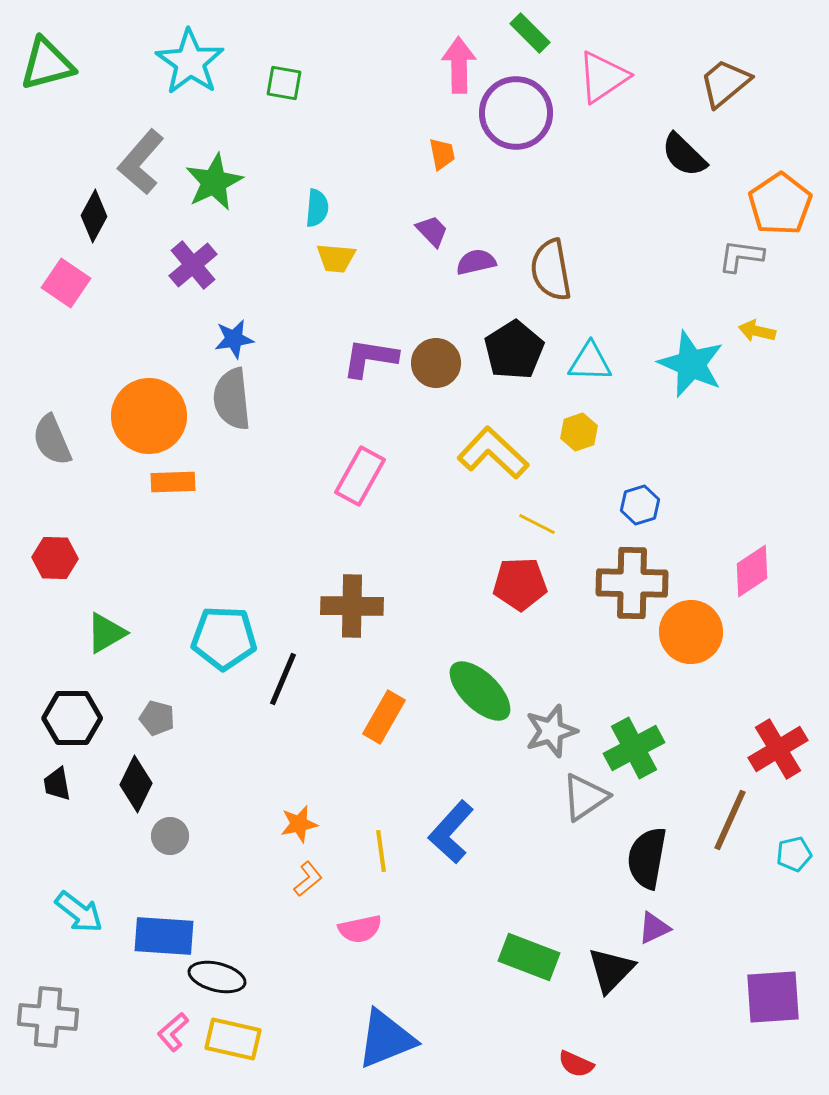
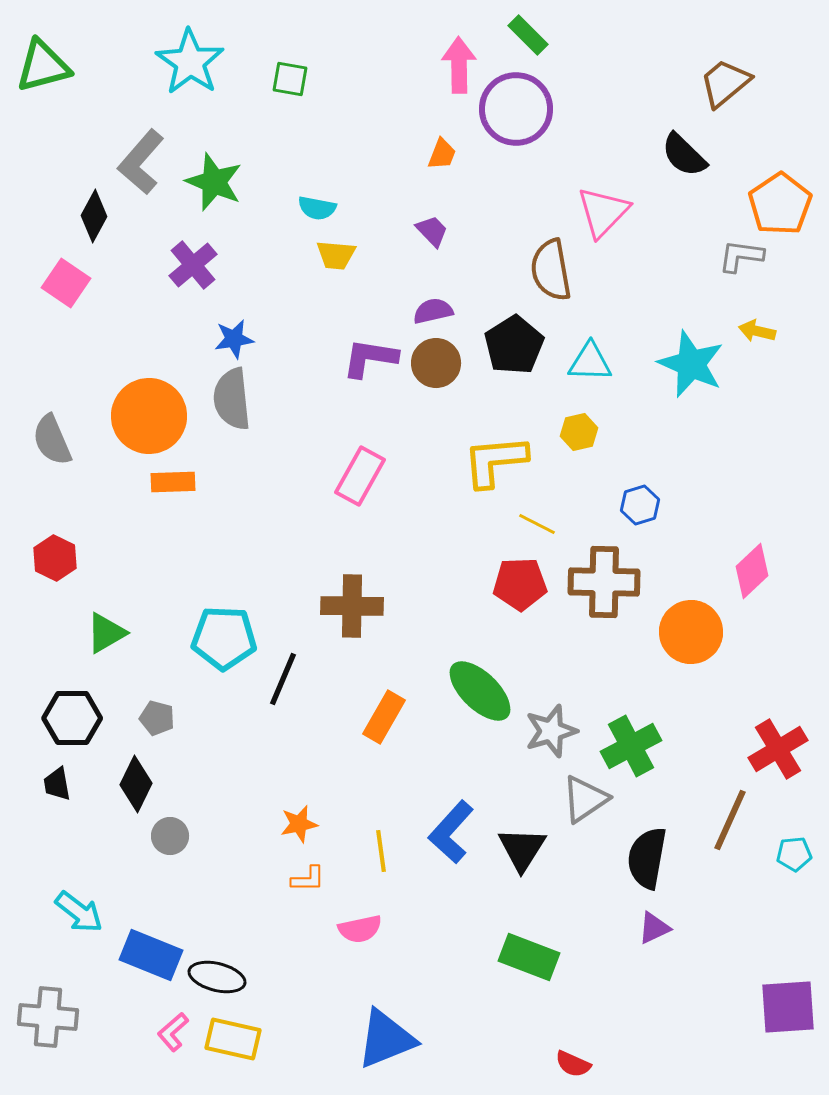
green rectangle at (530, 33): moved 2 px left, 2 px down
green triangle at (47, 64): moved 4 px left, 2 px down
pink triangle at (603, 77): moved 135 px down; rotated 12 degrees counterclockwise
green square at (284, 83): moved 6 px right, 4 px up
purple circle at (516, 113): moved 4 px up
orange trapezoid at (442, 154): rotated 32 degrees clockwise
green star at (214, 182): rotated 24 degrees counterclockwise
cyan semicircle at (317, 208): rotated 96 degrees clockwise
yellow trapezoid at (336, 258): moved 3 px up
purple semicircle at (476, 262): moved 43 px left, 49 px down
black pentagon at (514, 350): moved 5 px up
yellow hexagon at (579, 432): rotated 6 degrees clockwise
yellow L-shape at (493, 453): moved 2 px right, 8 px down; rotated 48 degrees counterclockwise
red hexagon at (55, 558): rotated 24 degrees clockwise
pink diamond at (752, 571): rotated 10 degrees counterclockwise
brown cross at (632, 583): moved 28 px left, 1 px up
green cross at (634, 748): moved 3 px left, 2 px up
gray triangle at (585, 797): moved 2 px down
cyan pentagon at (794, 854): rotated 8 degrees clockwise
orange L-shape at (308, 879): rotated 39 degrees clockwise
blue rectangle at (164, 936): moved 13 px left, 19 px down; rotated 18 degrees clockwise
black triangle at (611, 970): moved 89 px left, 121 px up; rotated 12 degrees counterclockwise
purple square at (773, 997): moved 15 px right, 10 px down
red semicircle at (576, 1064): moved 3 px left
